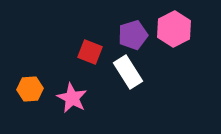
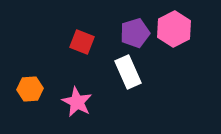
purple pentagon: moved 2 px right, 2 px up
red square: moved 8 px left, 10 px up
white rectangle: rotated 8 degrees clockwise
pink star: moved 5 px right, 4 px down
